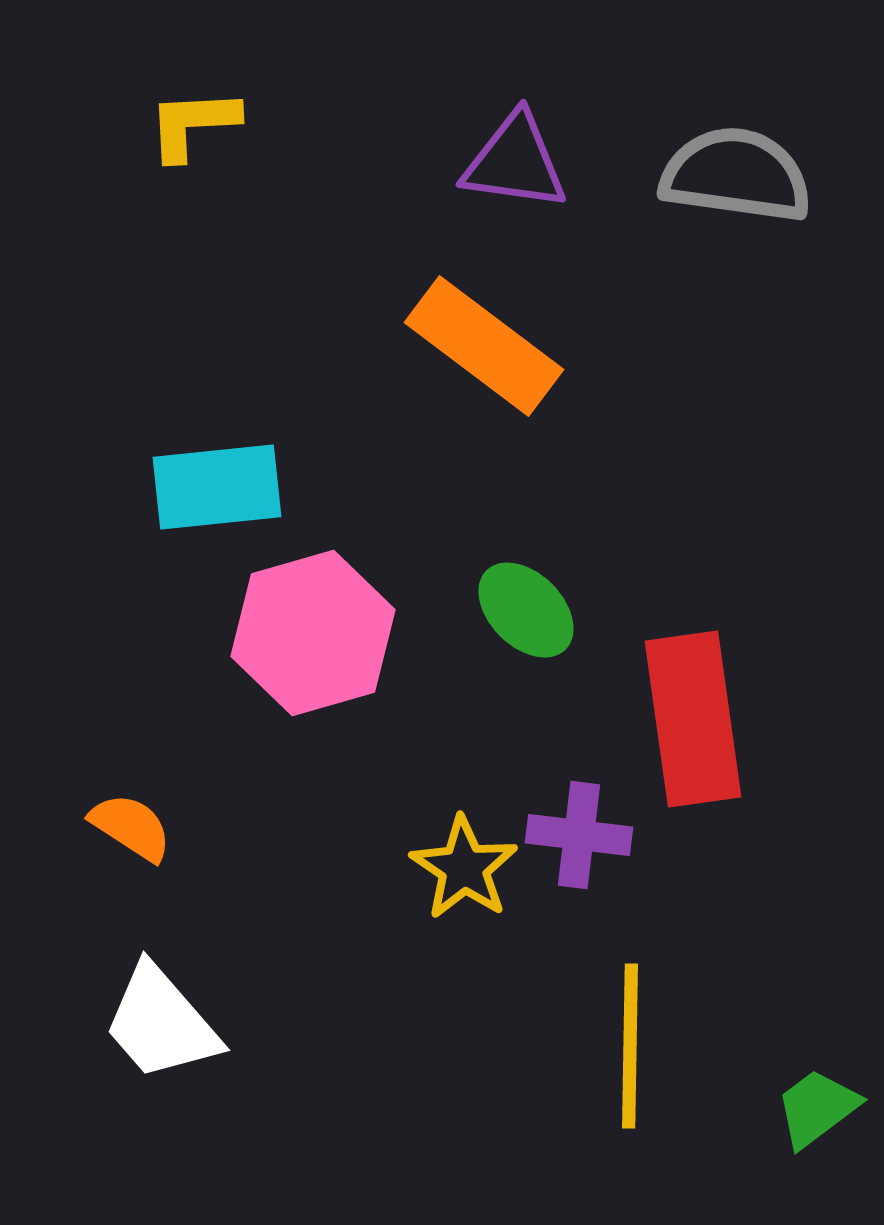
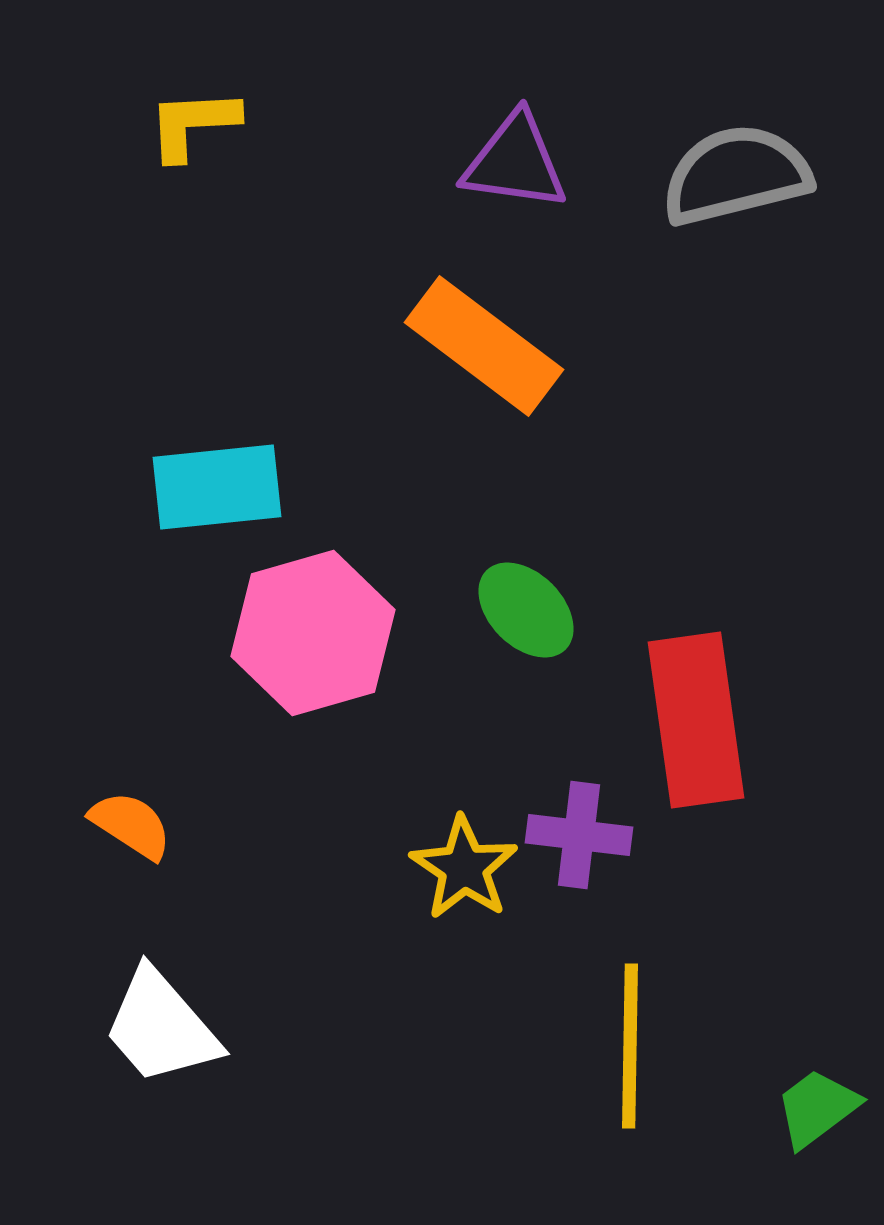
gray semicircle: rotated 22 degrees counterclockwise
red rectangle: moved 3 px right, 1 px down
orange semicircle: moved 2 px up
white trapezoid: moved 4 px down
